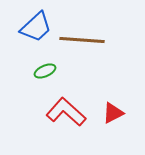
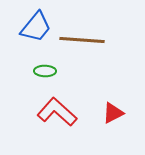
blue trapezoid: rotated 8 degrees counterclockwise
green ellipse: rotated 25 degrees clockwise
red L-shape: moved 9 px left
